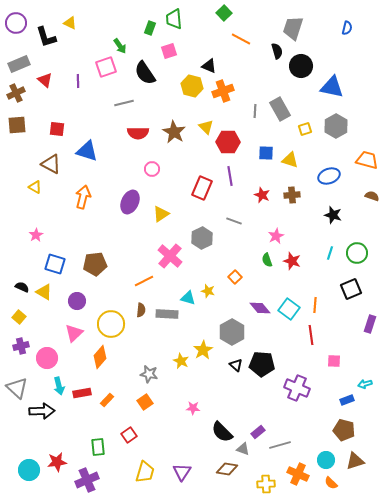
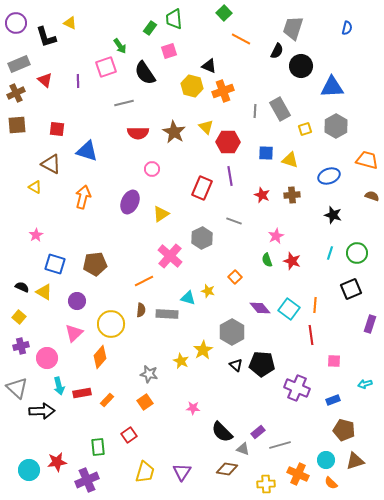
green rectangle at (150, 28): rotated 16 degrees clockwise
black semicircle at (277, 51): rotated 42 degrees clockwise
blue triangle at (332, 87): rotated 15 degrees counterclockwise
blue rectangle at (347, 400): moved 14 px left
